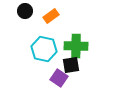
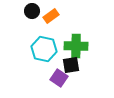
black circle: moved 7 px right
